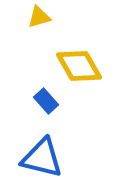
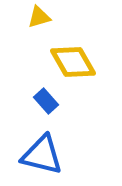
yellow diamond: moved 6 px left, 4 px up
blue triangle: moved 3 px up
